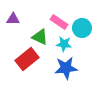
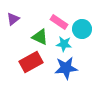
purple triangle: rotated 40 degrees counterclockwise
cyan circle: moved 1 px down
red rectangle: moved 4 px right, 3 px down; rotated 10 degrees clockwise
